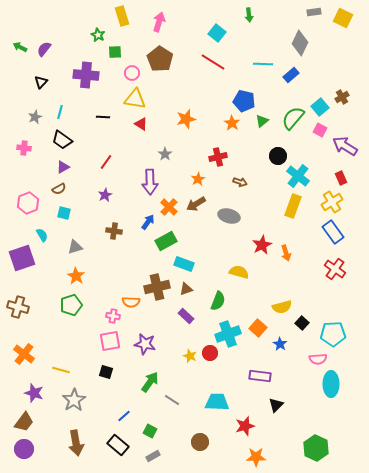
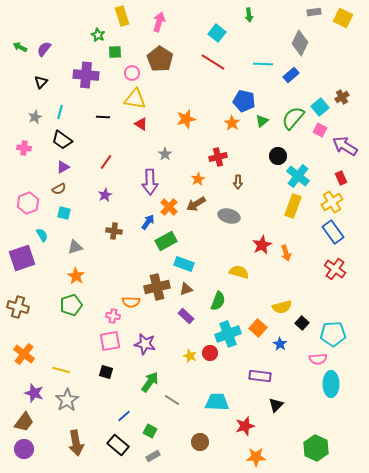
brown arrow at (240, 182): moved 2 px left; rotated 72 degrees clockwise
gray star at (74, 400): moved 7 px left
